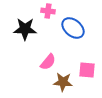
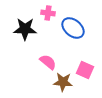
pink cross: moved 2 px down
pink semicircle: rotated 90 degrees counterclockwise
pink square: moved 2 px left; rotated 18 degrees clockwise
